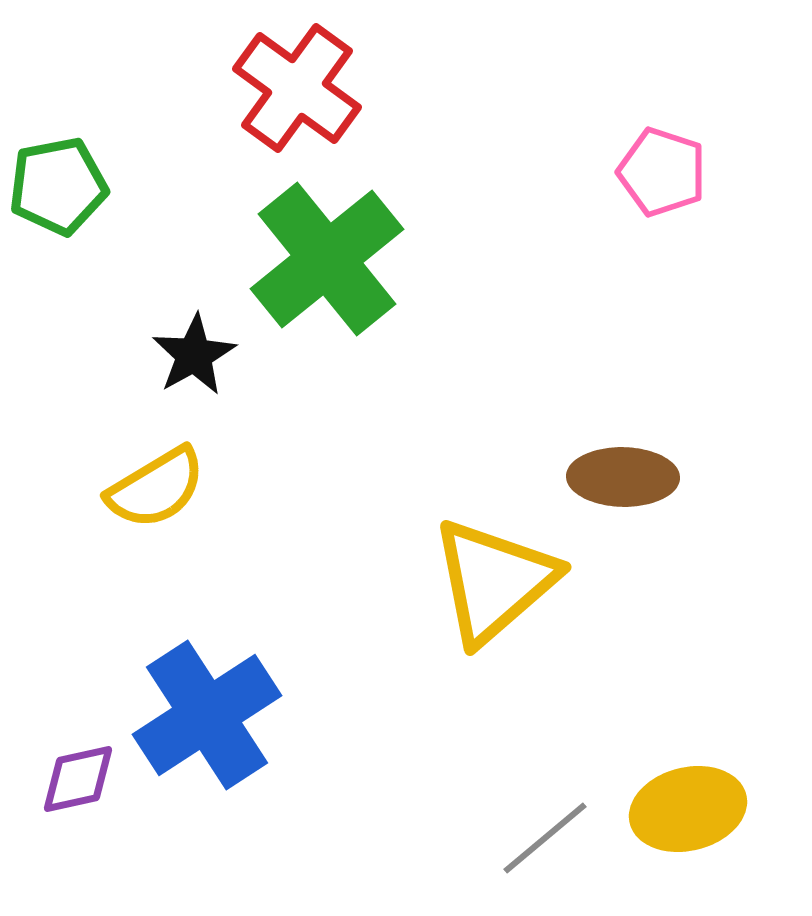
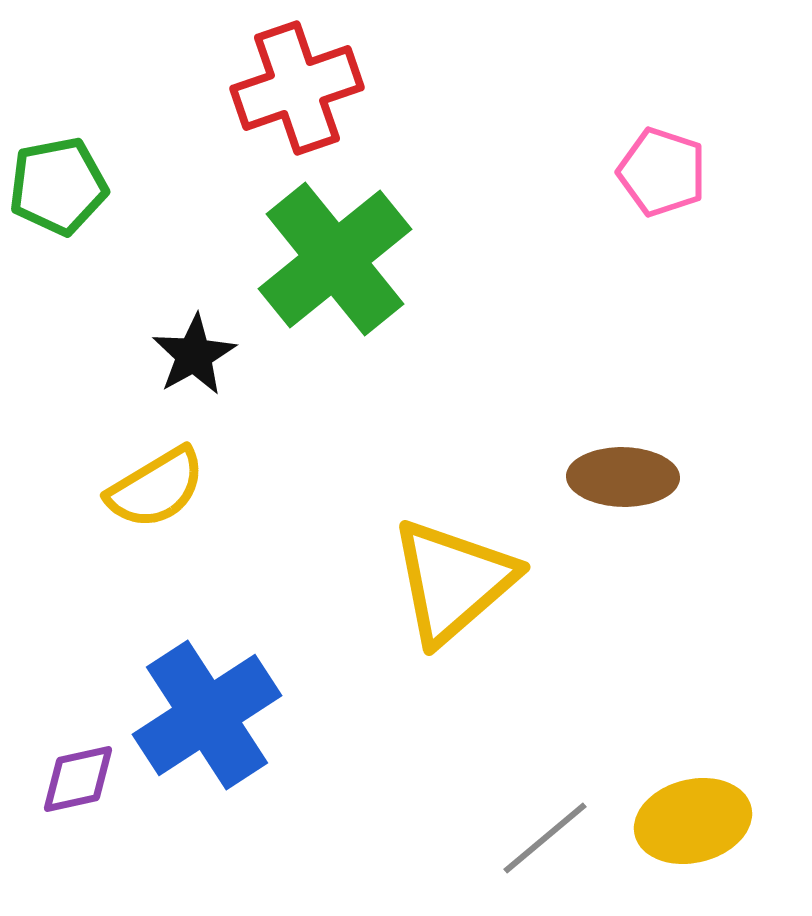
red cross: rotated 35 degrees clockwise
green cross: moved 8 px right
yellow triangle: moved 41 px left
yellow ellipse: moved 5 px right, 12 px down
